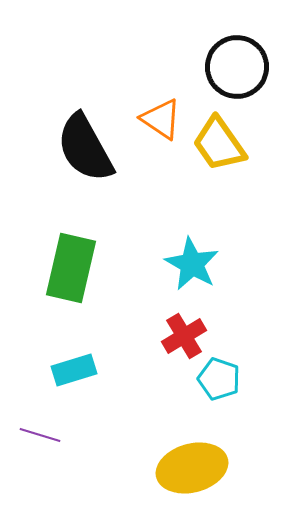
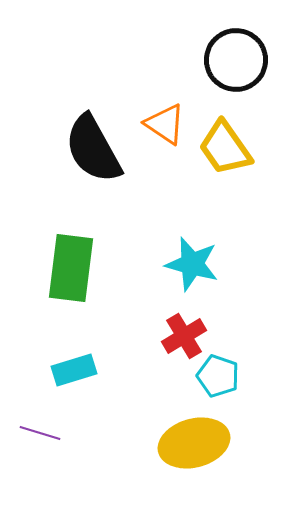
black circle: moved 1 px left, 7 px up
orange triangle: moved 4 px right, 5 px down
yellow trapezoid: moved 6 px right, 4 px down
black semicircle: moved 8 px right, 1 px down
cyan star: rotated 14 degrees counterclockwise
green rectangle: rotated 6 degrees counterclockwise
cyan pentagon: moved 1 px left, 3 px up
purple line: moved 2 px up
yellow ellipse: moved 2 px right, 25 px up
